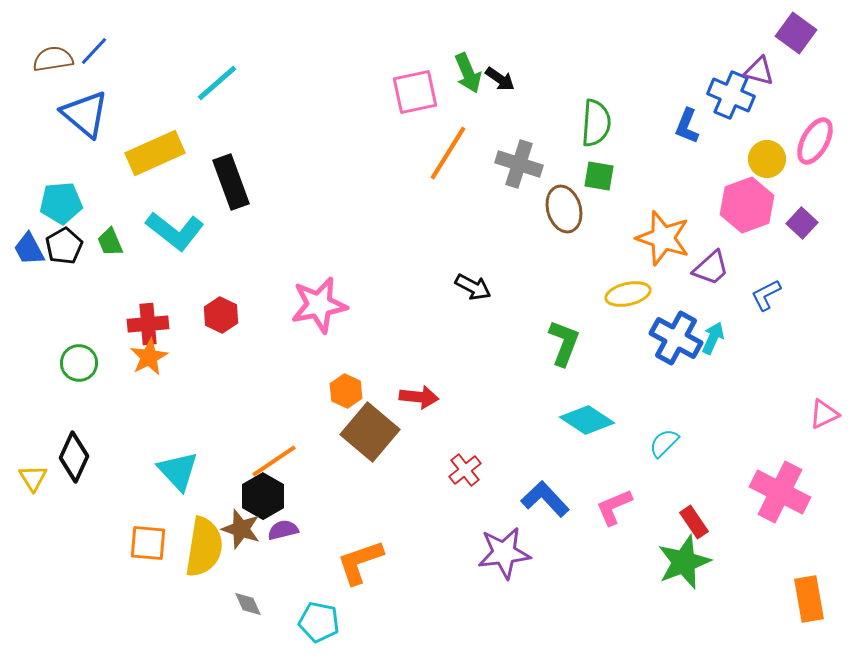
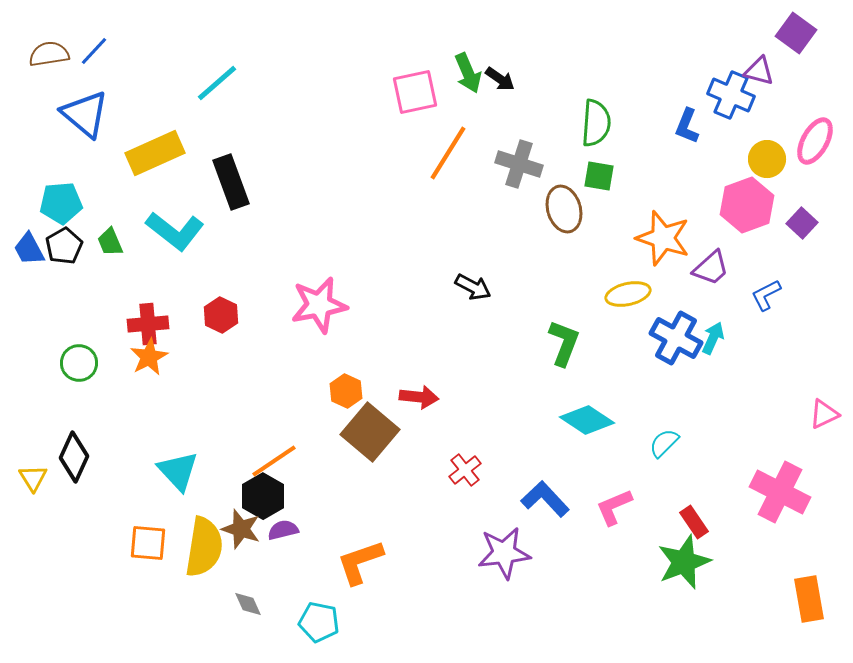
brown semicircle at (53, 59): moved 4 px left, 5 px up
